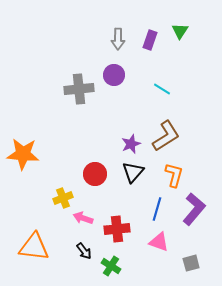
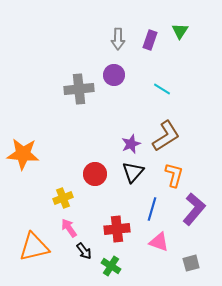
blue line: moved 5 px left
pink arrow: moved 14 px left, 10 px down; rotated 36 degrees clockwise
orange triangle: rotated 20 degrees counterclockwise
